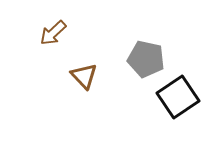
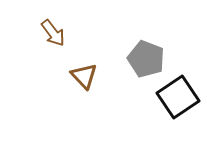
brown arrow: rotated 84 degrees counterclockwise
gray pentagon: rotated 9 degrees clockwise
